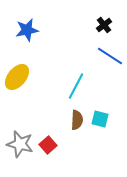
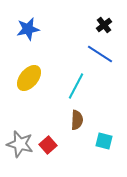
blue star: moved 1 px right, 1 px up
blue line: moved 10 px left, 2 px up
yellow ellipse: moved 12 px right, 1 px down
cyan square: moved 4 px right, 22 px down
